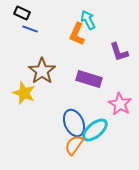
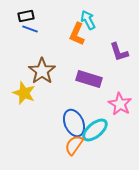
black rectangle: moved 4 px right, 3 px down; rotated 35 degrees counterclockwise
